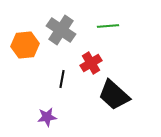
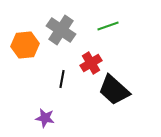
green line: rotated 15 degrees counterclockwise
black trapezoid: moved 5 px up
purple star: moved 2 px left, 1 px down; rotated 18 degrees clockwise
